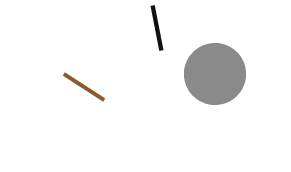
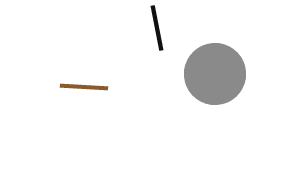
brown line: rotated 30 degrees counterclockwise
